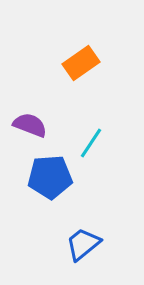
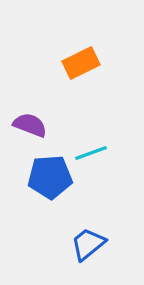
orange rectangle: rotated 9 degrees clockwise
cyan line: moved 10 px down; rotated 36 degrees clockwise
blue trapezoid: moved 5 px right
